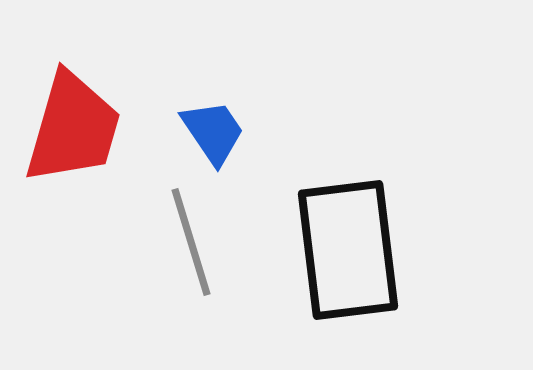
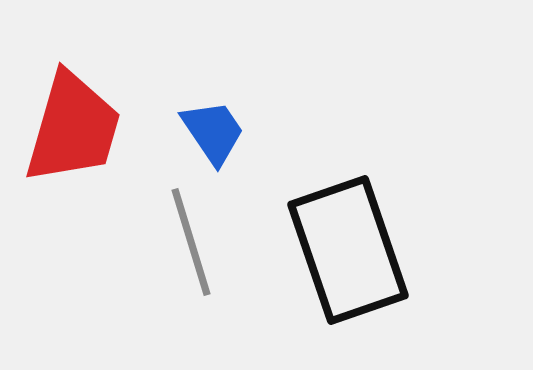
black rectangle: rotated 12 degrees counterclockwise
